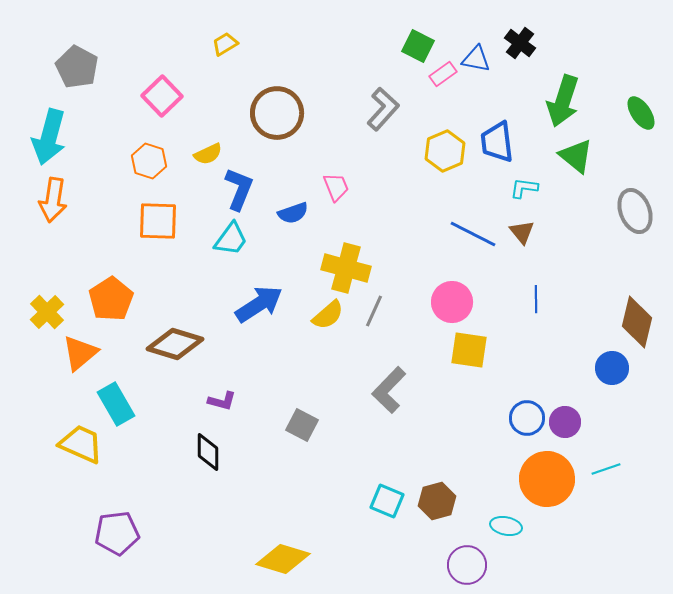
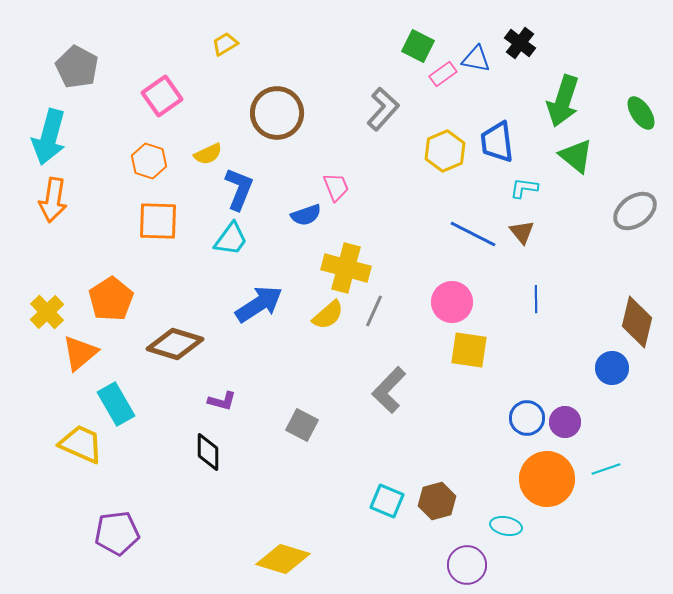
pink square at (162, 96): rotated 9 degrees clockwise
gray ellipse at (635, 211): rotated 75 degrees clockwise
blue semicircle at (293, 213): moved 13 px right, 2 px down
